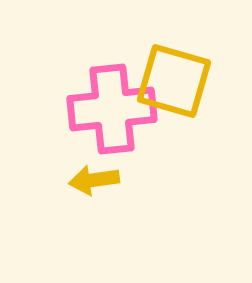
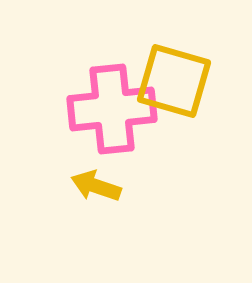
yellow arrow: moved 2 px right, 6 px down; rotated 27 degrees clockwise
